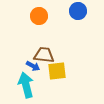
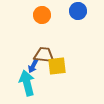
orange circle: moved 3 px right, 1 px up
blue arrow: rotated 88 degrees clockwise
yellow square: moved 5 px up
cyan arrow: moved 1 px right, 2 px up
